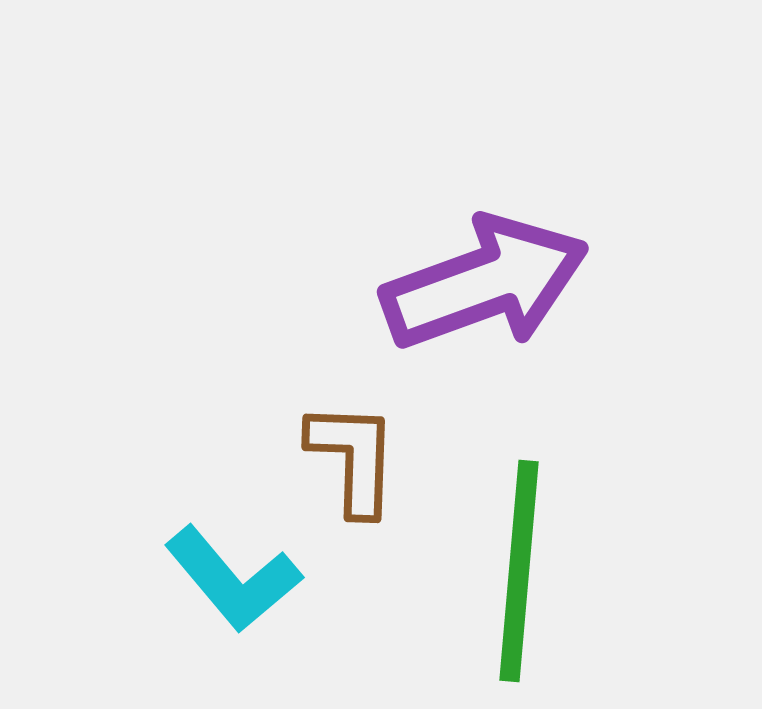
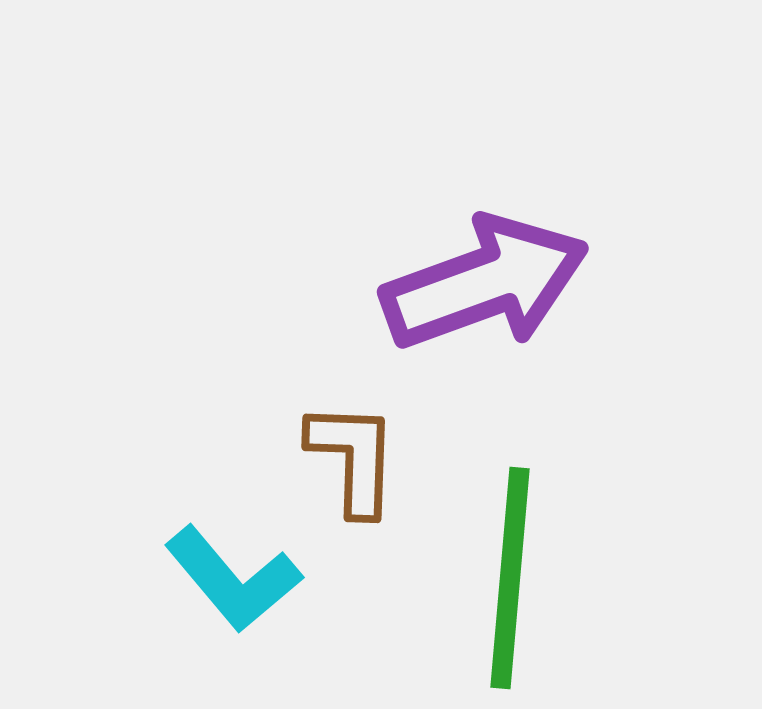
green line: moved 9 px left, 7 px down
